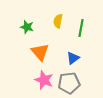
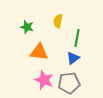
green line: moved 4 px left, 10 px down
orange triangle: moved 1 px left; rotated 42 degrees counterclockwise
